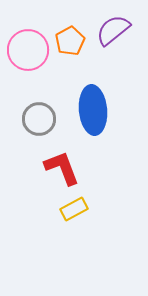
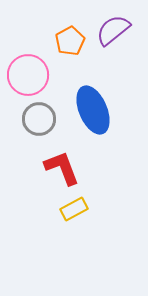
pink circle: moved 25 px down
blue ellipse: rotated 18 degrees counterclockwise
